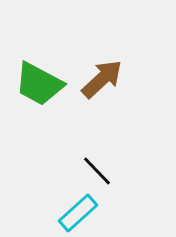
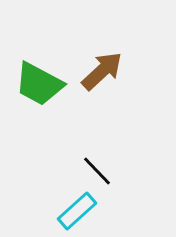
brown arrow: moved 8 px up
cyan rectangle: moved 1 px left, 2 px up
